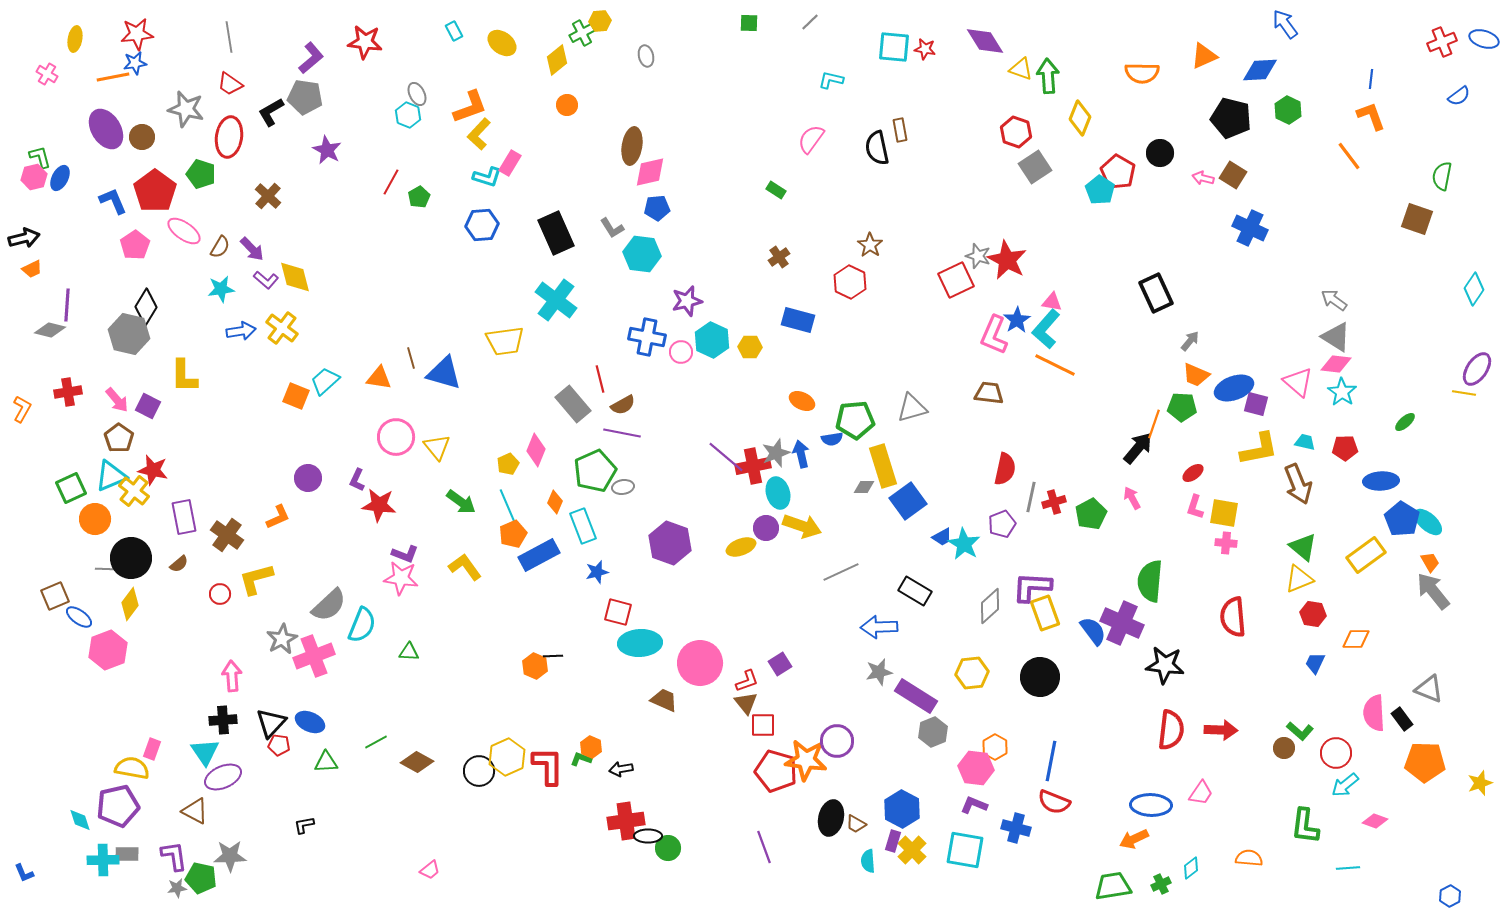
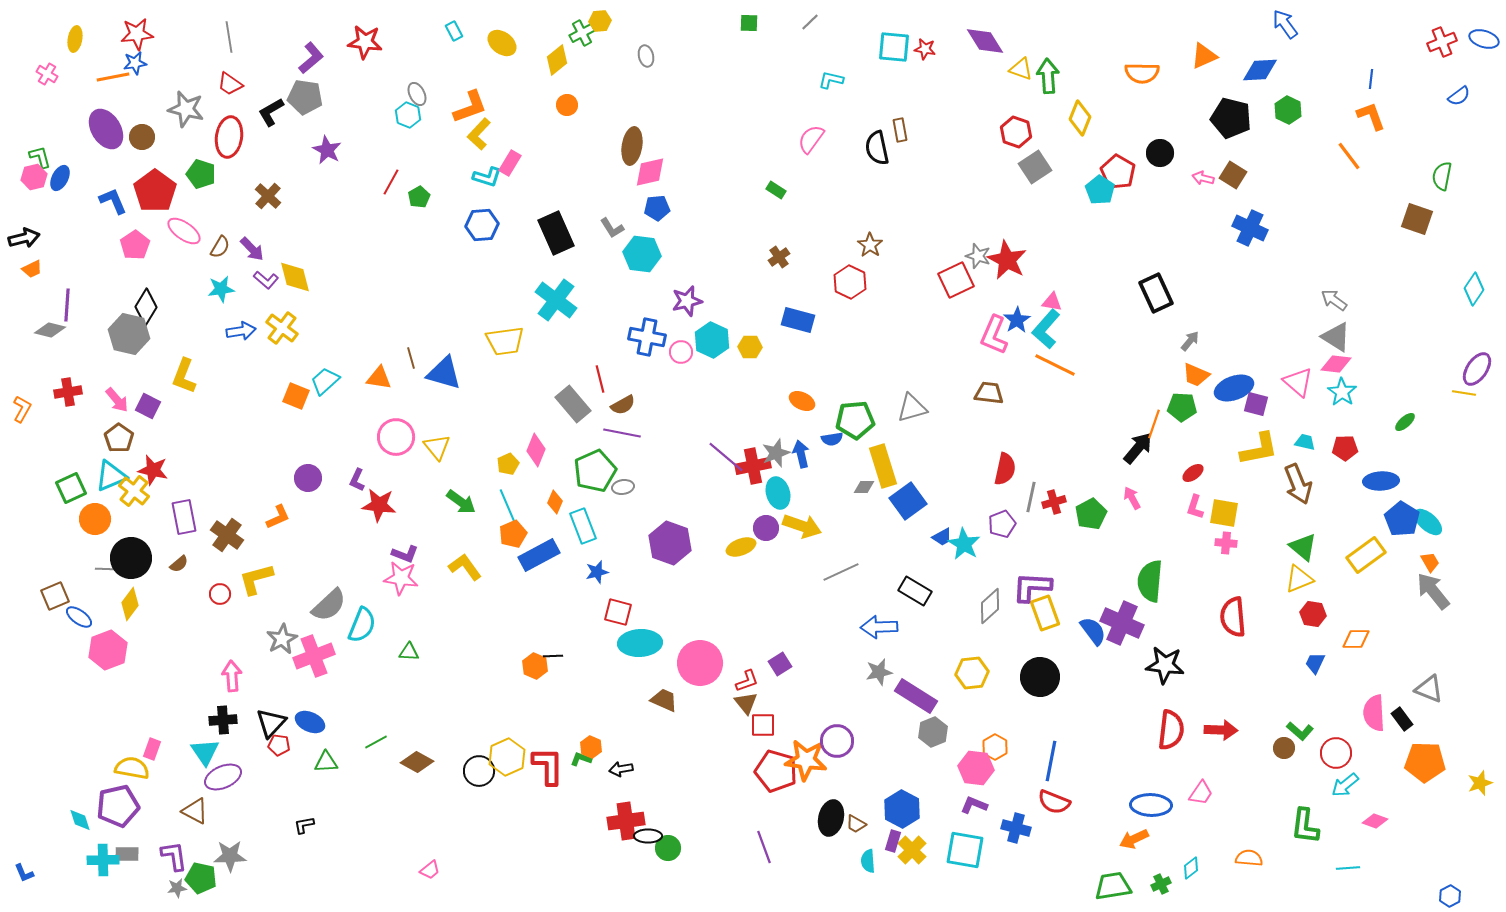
yellow L-shape at (184, 376): rotated 21 degrees clockwise
